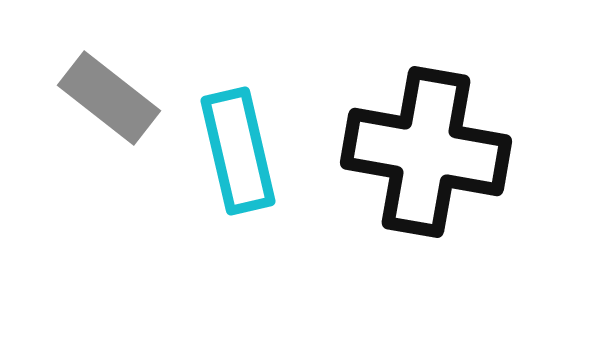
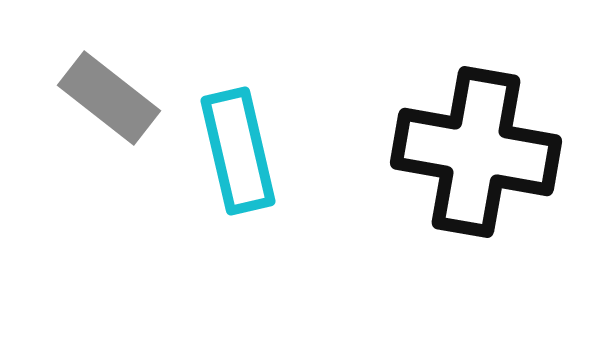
black cross: moved 50 px right
